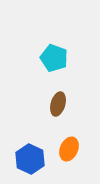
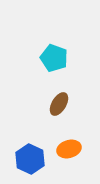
brown ellipse: moved 1 px right; rotated 15 degrees clockwise
orange ellipse: rotated 50 degrees clockwise
